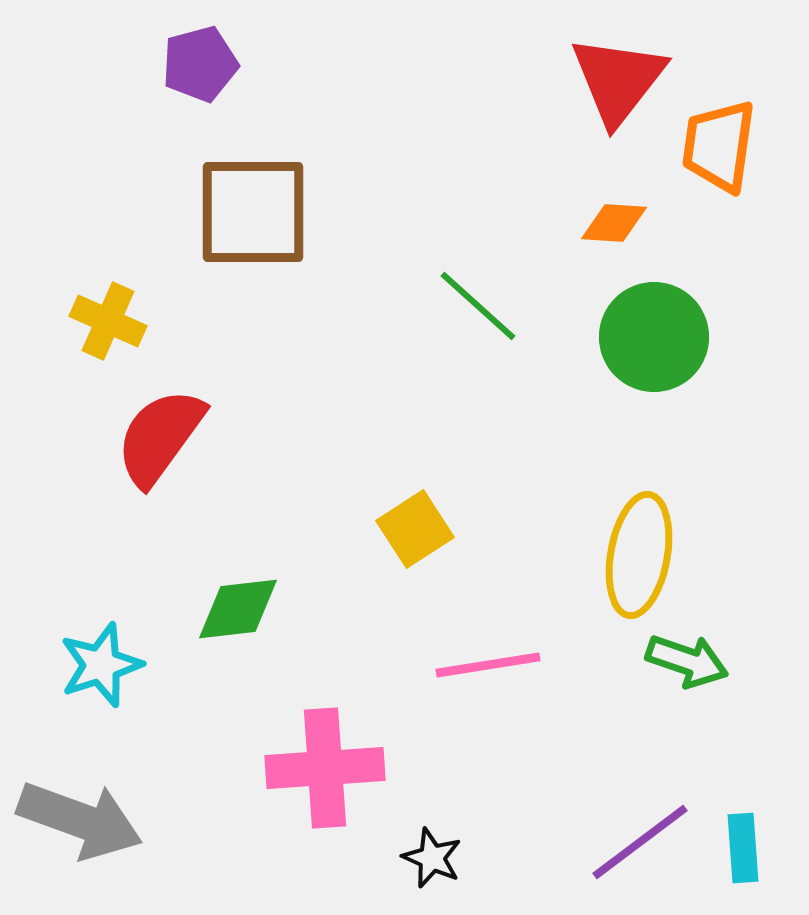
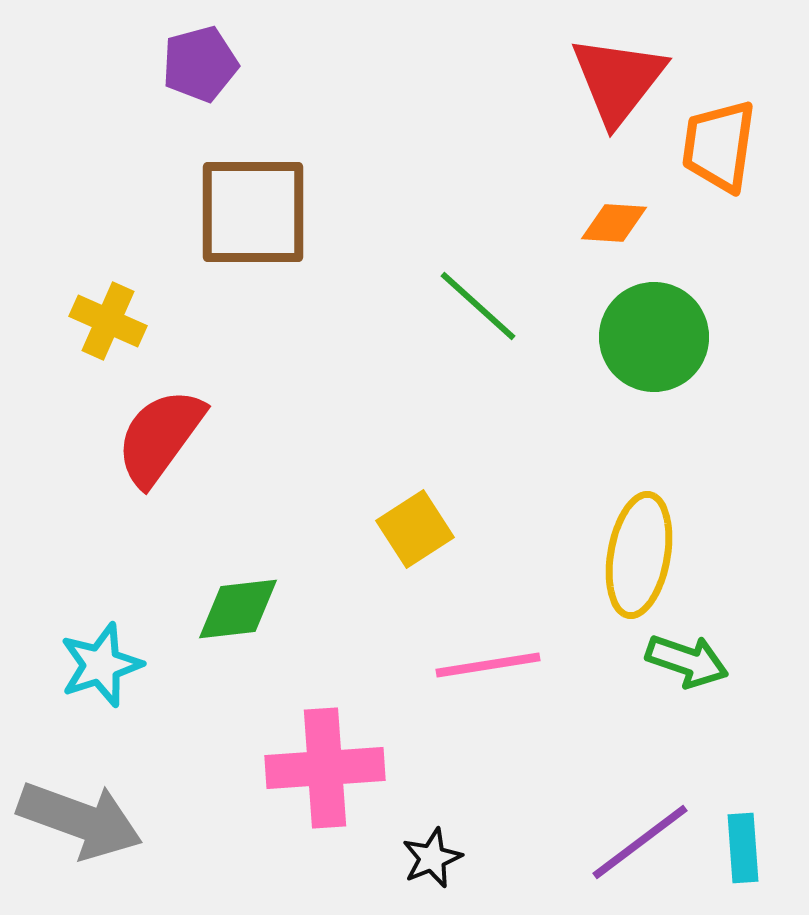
black star: rotated 26 degrees clockwise
